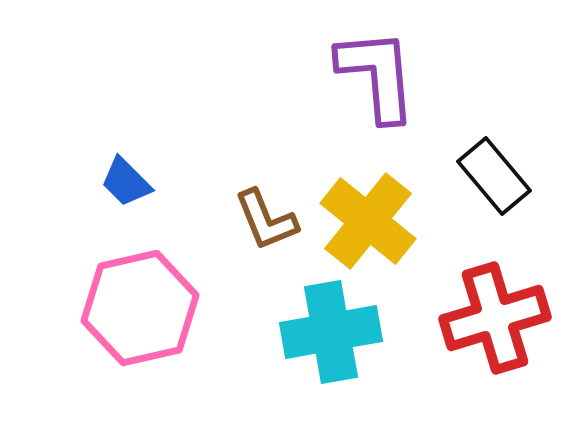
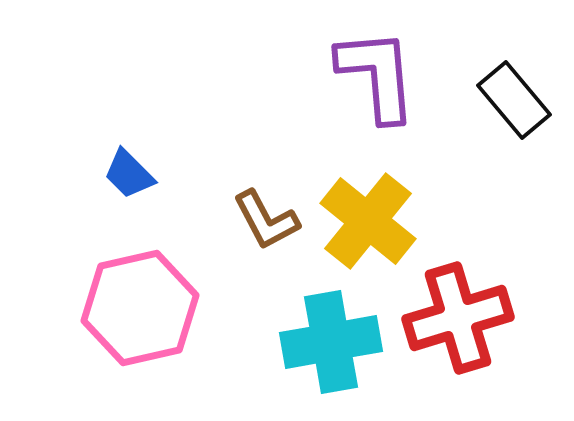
black rectangle: moved 20 px right, 76 px up
blue trapezoid: moved 3 px right, 8 px up
brown L-shape: rotated 6 degrees counterclockwise
red cross: moved 37 px left
cyan cross: moved 10 px down
